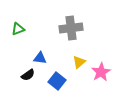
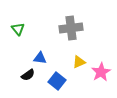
green triangle: rotated 48 degrees counterclockwise
yellow triangle: rotated 16 degrees clockwise
